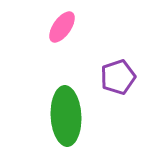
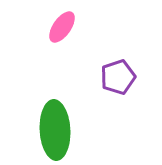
green ellipse: moved 11 px left, 14 px down
